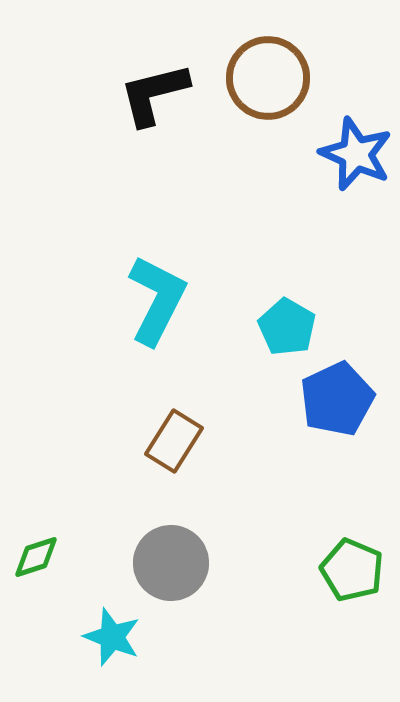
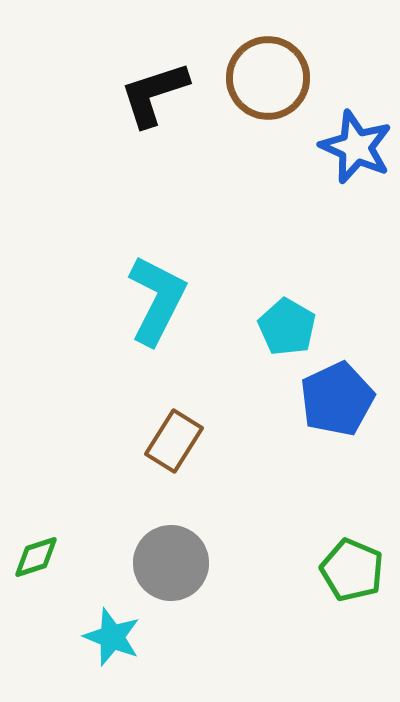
black L-shape: rotated 4 degrees counterclockwise
blue star: moved 7 px up
